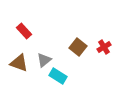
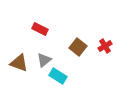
red rectangle: moved 16 px right, 2 px up; rotated 21 degrees counterclockwise
red cross: moved 1 px right, 1 px up
